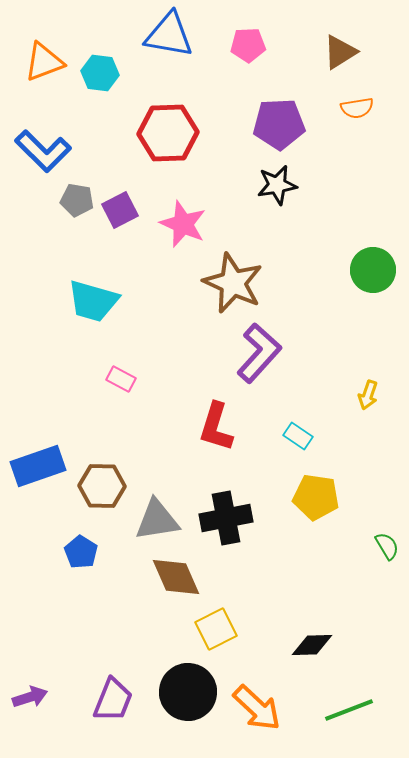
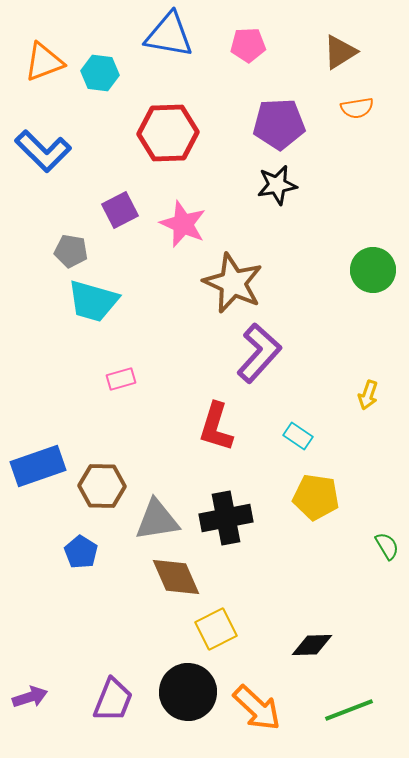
gray pentagon: moved 6 px left, 51 px down
pink rectangle: rotated 44 degrees counterclockwise
